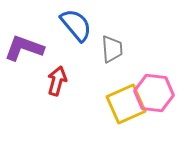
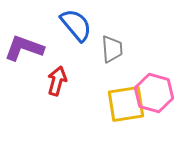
pink hexagon: rotated 9 degrees clockwise
yellow square: rotated 15 degrees clockwise
